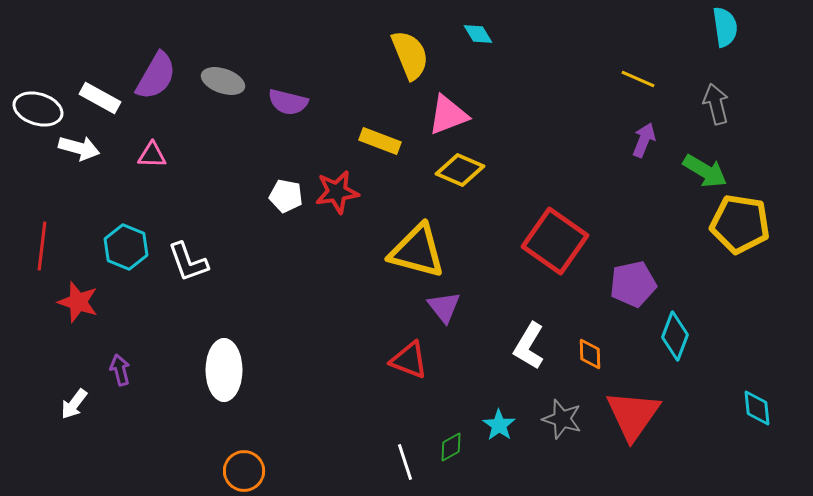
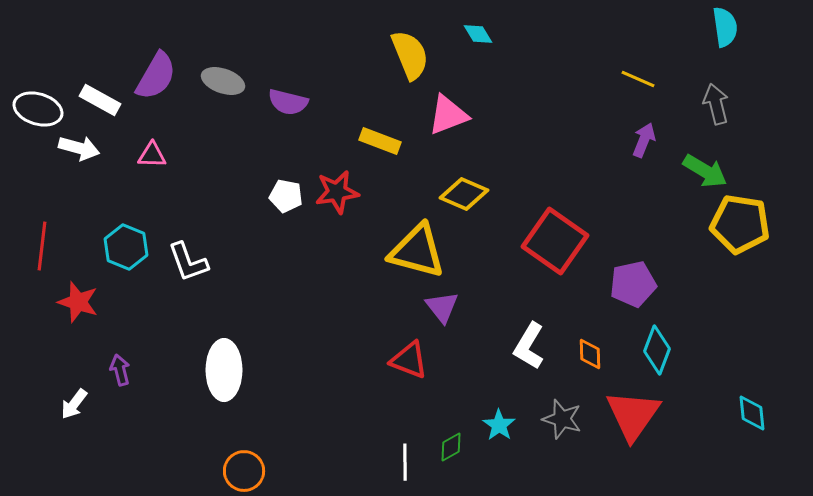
white rectangle at (100, 98): moved 2 px down
yellow diamond at (460, 170): moved 4 px right, 24 px down
purple triangle at (444, 307): moved 2 px left
cyan diamond at (675, 336): moved 18 px left, 14 px down
cyan diamond at (757, 408): moved 5 px left, 5 px down
white line at (405, 462): rotated 18 degrees clockwise
